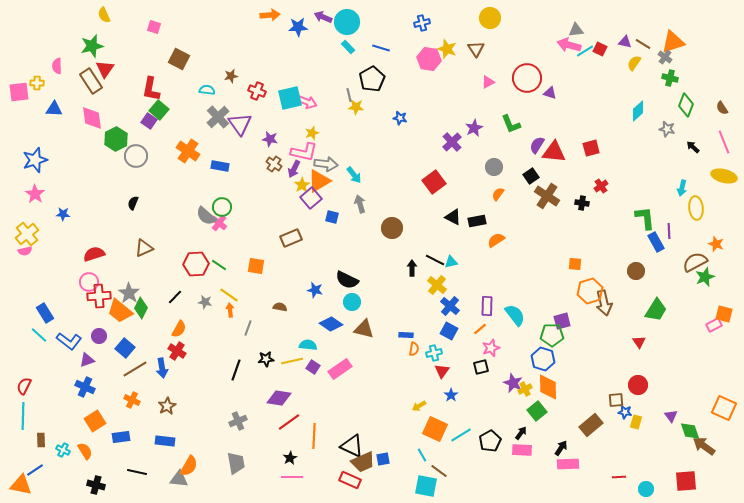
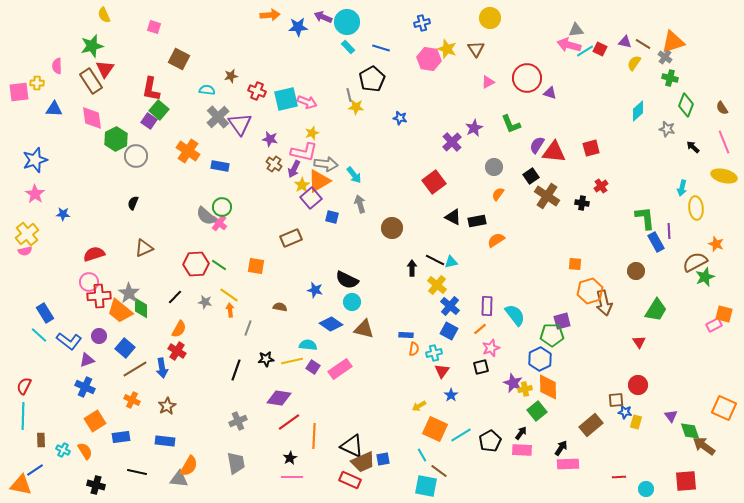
cyan square at (290, 98): moved 4 px left, 1 px down
green diamond at (141, 308): rotated 25 degrees counterclockwise
blue hexagon at (543, 359): moved 3 px left; rotated 15 degrees clockwise
yellow cross at (525, 389): rotated 16 degrees clockwise
